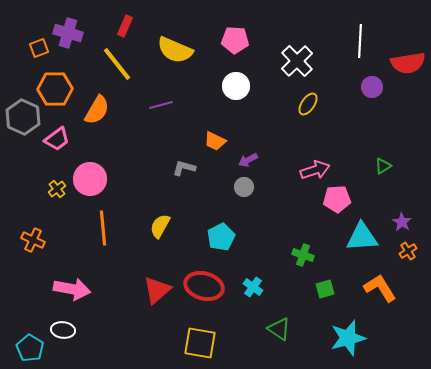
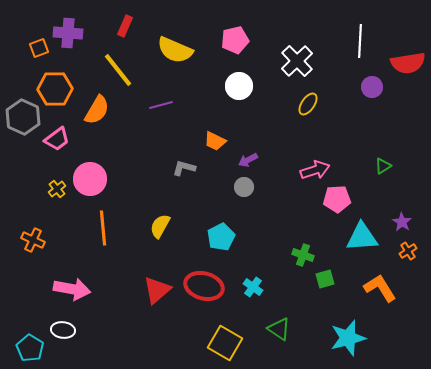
purple cross at (68, 33): rotated 12 degrees counterclockwise
pink pentagon at (235, 40): rotated 16 degrees counterclockwise
yellow line at (117, 64): moved 1 px right, 6 px down
white circle at (236, 86): moved 3 px right
green square at (325, 289): moved 10 px up
yellow square at (200, 343): moved 25 px right; rotated 20 degrees clockwise
